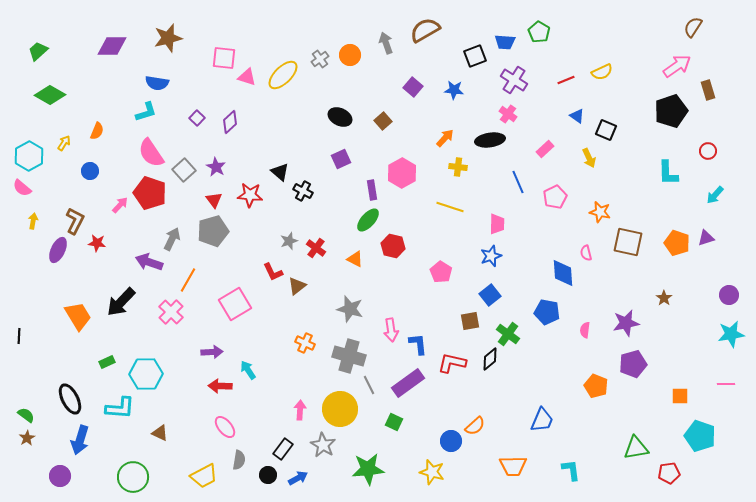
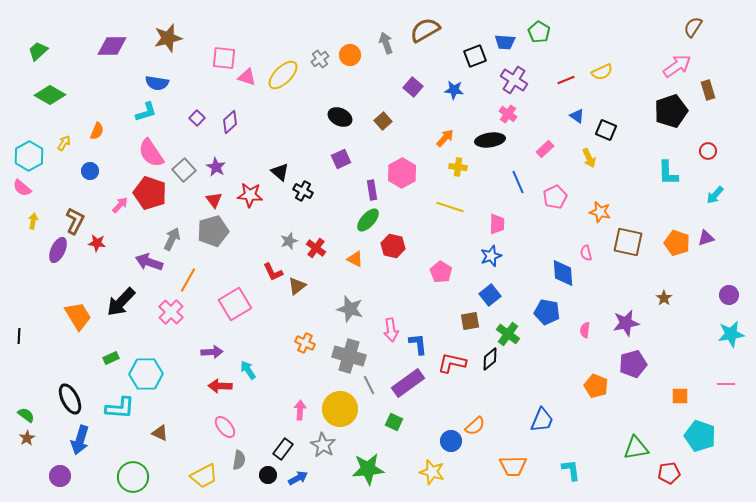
green rectangle at (107, 362): moved 4 px right, 4 px up
